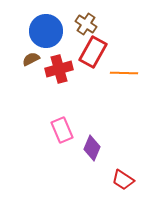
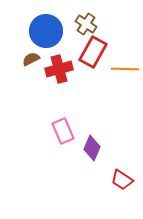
orange line: moved 1 px right, 4 px up
pink rectangle: moved 1 px right, 1 px down
red trapezoid: moved 1 px left
